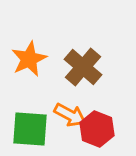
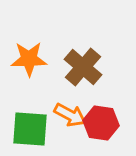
orange star: rotated 24 degrees clockwise
red hexagon: moved 4 px right, 6 px up; rotated 12 degrees counterclockwise
